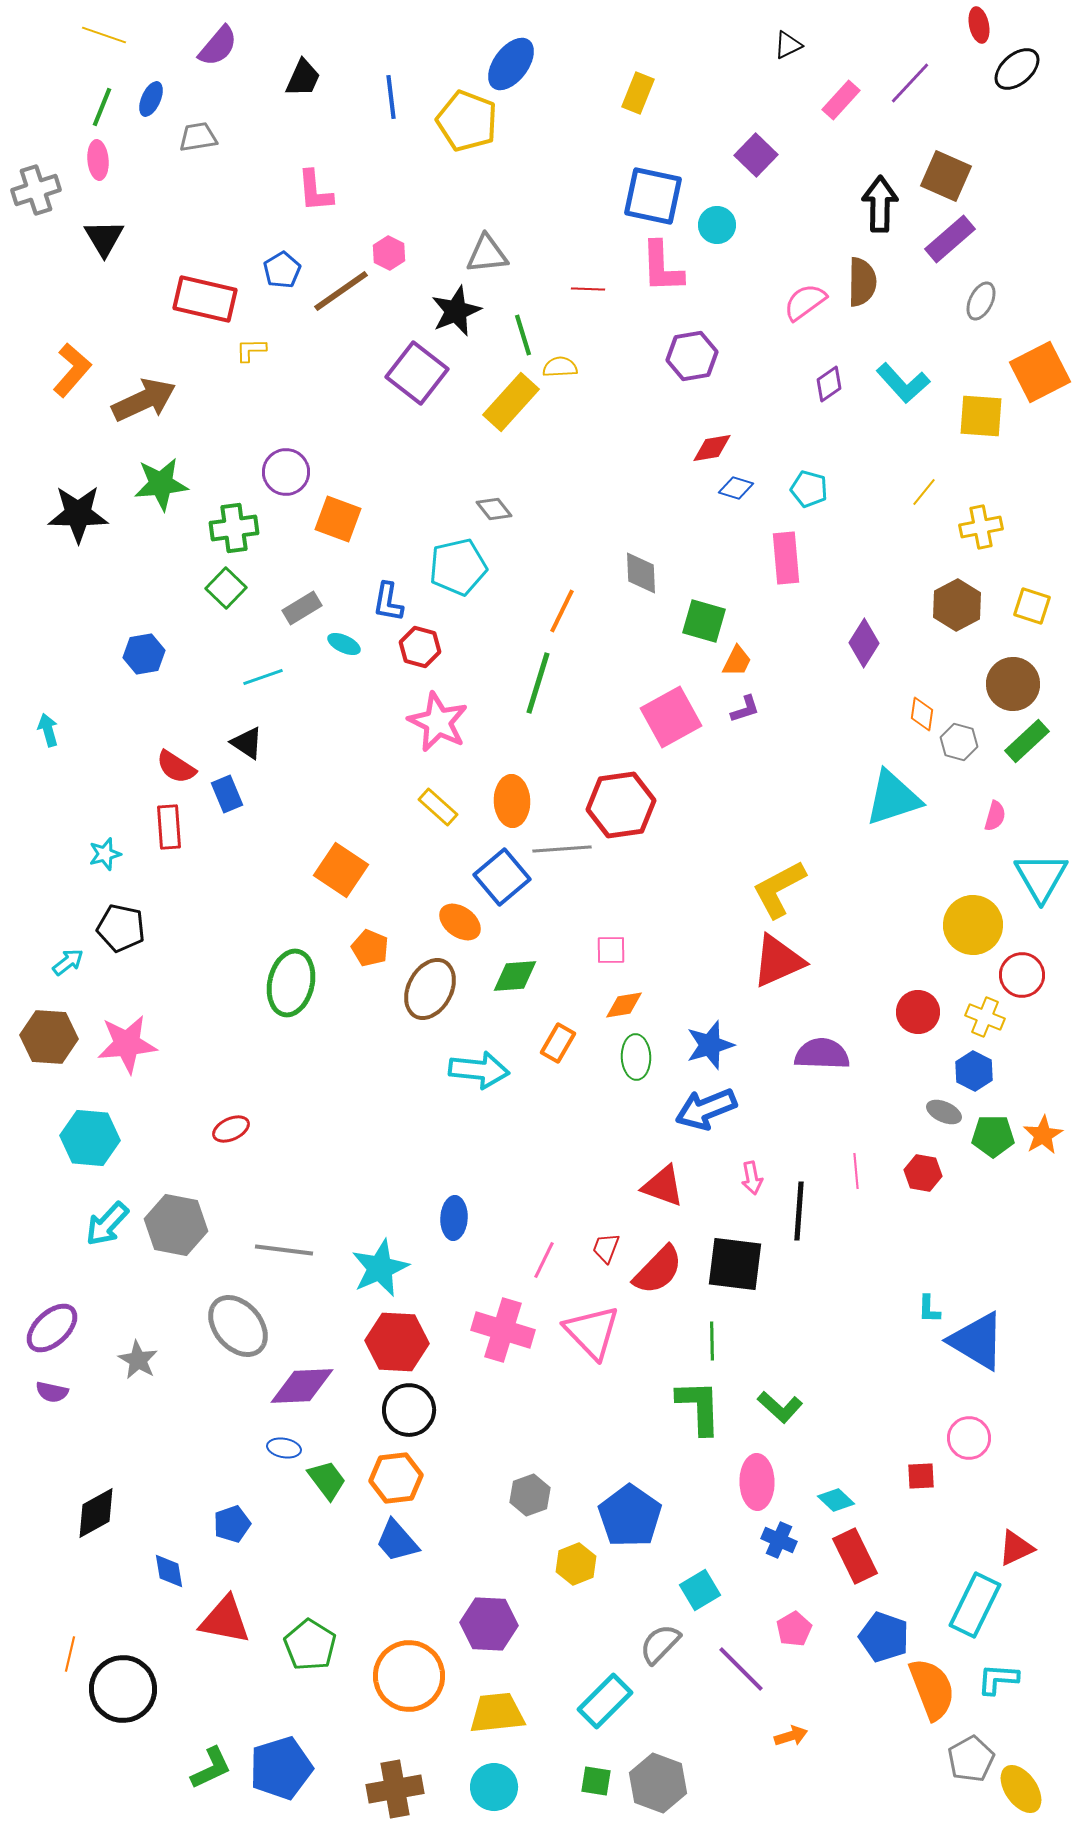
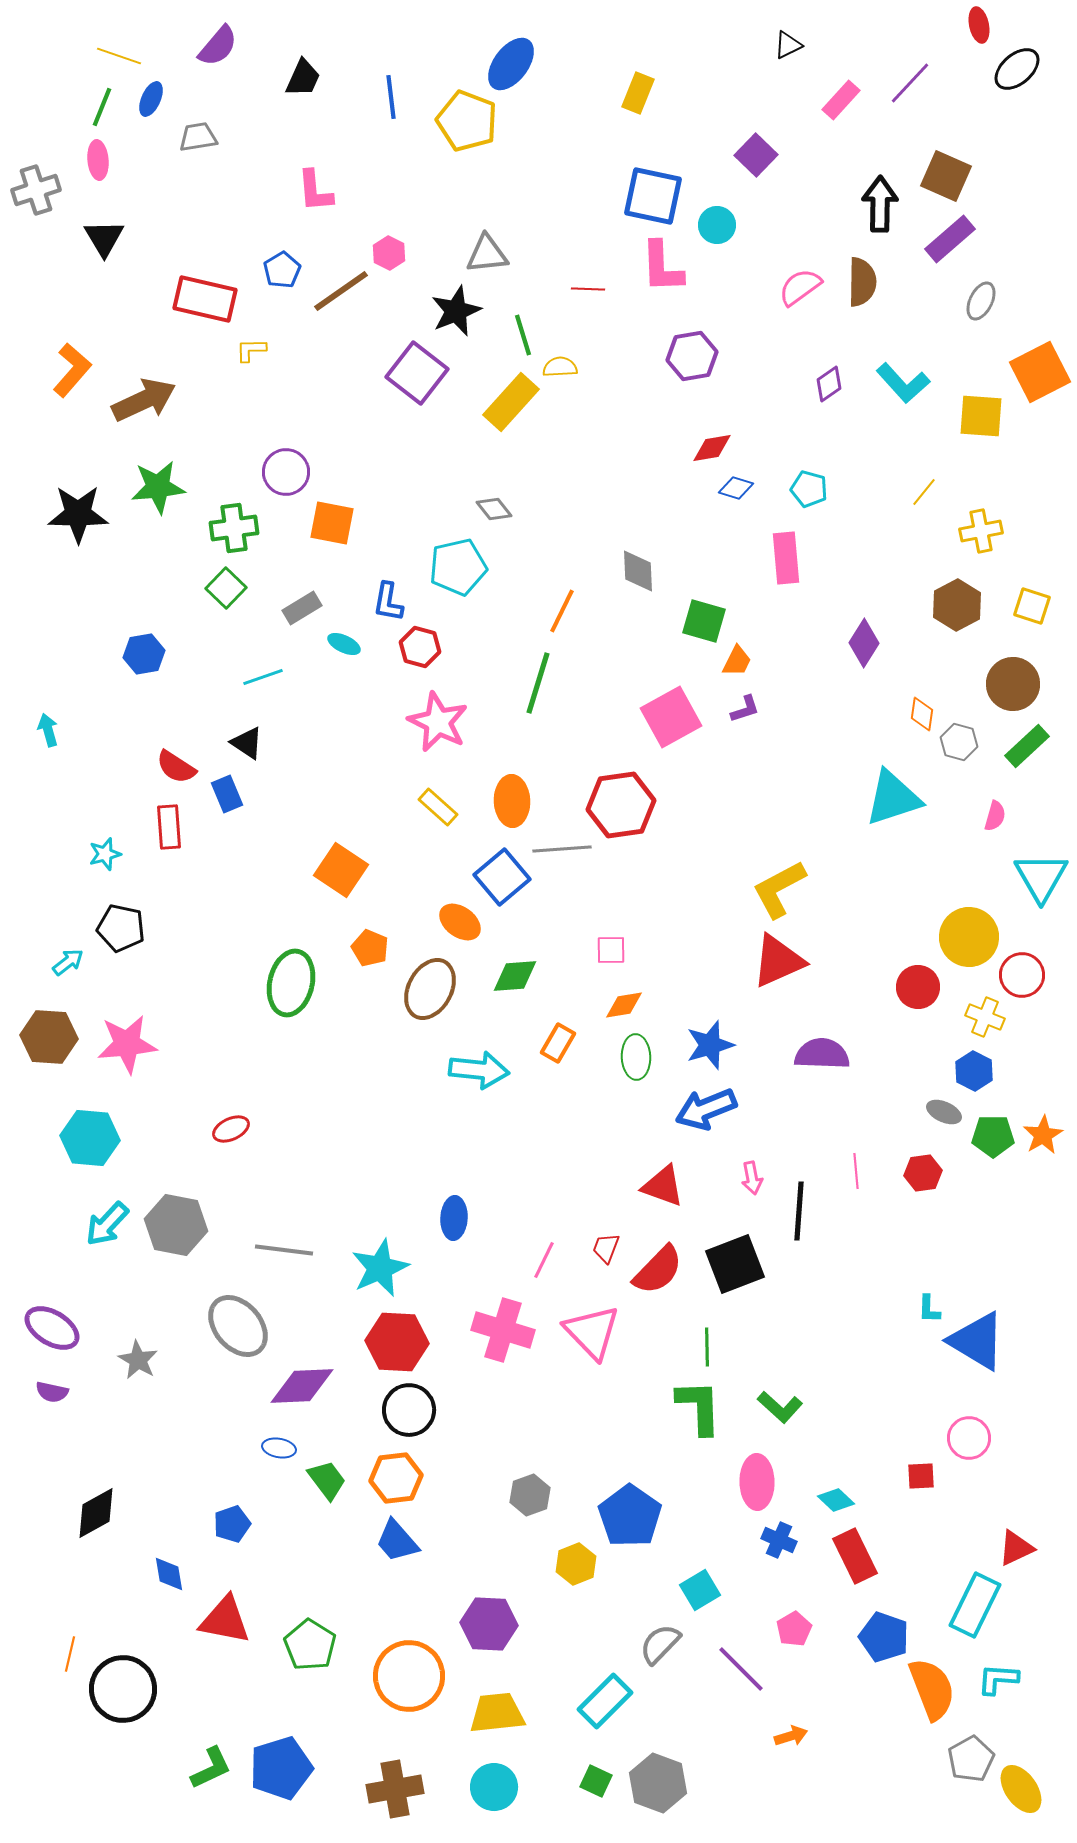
yellow line at (104, 35): moved 15 px right, 21 px down
pink semicircle at (805, 302): moved 5 px left, 15 px up
green star at (161, 484): moved 3 px left, 3 px down
orange square at (338, 519): moved 6 px left, 4 px down; rotated 9 degrees counterclockwise
yellow cross at (981, 527): moved 4 px down
gray diamond at (641, 573): moved 3 px left, 2 px up
green rectangle at (1027, 741): moved 5 px down
yellow circle at (973, 925): moved 4 px left, 12 px down
red circle at (918, 1012): moved 25 px up
red hexagon at (923, 1173): rotated 18 degrees counterclockwise
black square at (735, 1264): rotated 28 degrees counterclockwise
purple ellipse at (52, 1328): rotated 74 degrees clockwise
green line at (712, 1341): moved 5 px left, 6 px down
blue ellipse at (284, 1448): moved 5 px left
blue diamond at (169, 1571): moved 3 px down
green square at (596, 1781): rotated 16 degrees clockwise
